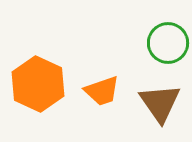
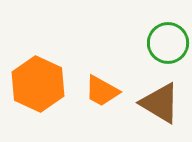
orange trapezoid: rotated 48 degrees clockwise
brown triangle: rotated 24 degrees counterclockwise
